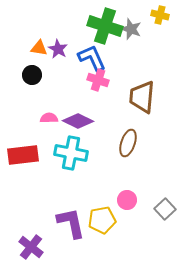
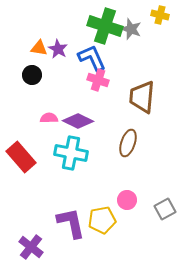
red rectangle: moved 2 px left, 2 px down; rotated 56 degrees clockwise
gray square: rotated 15 degrees clockwise
